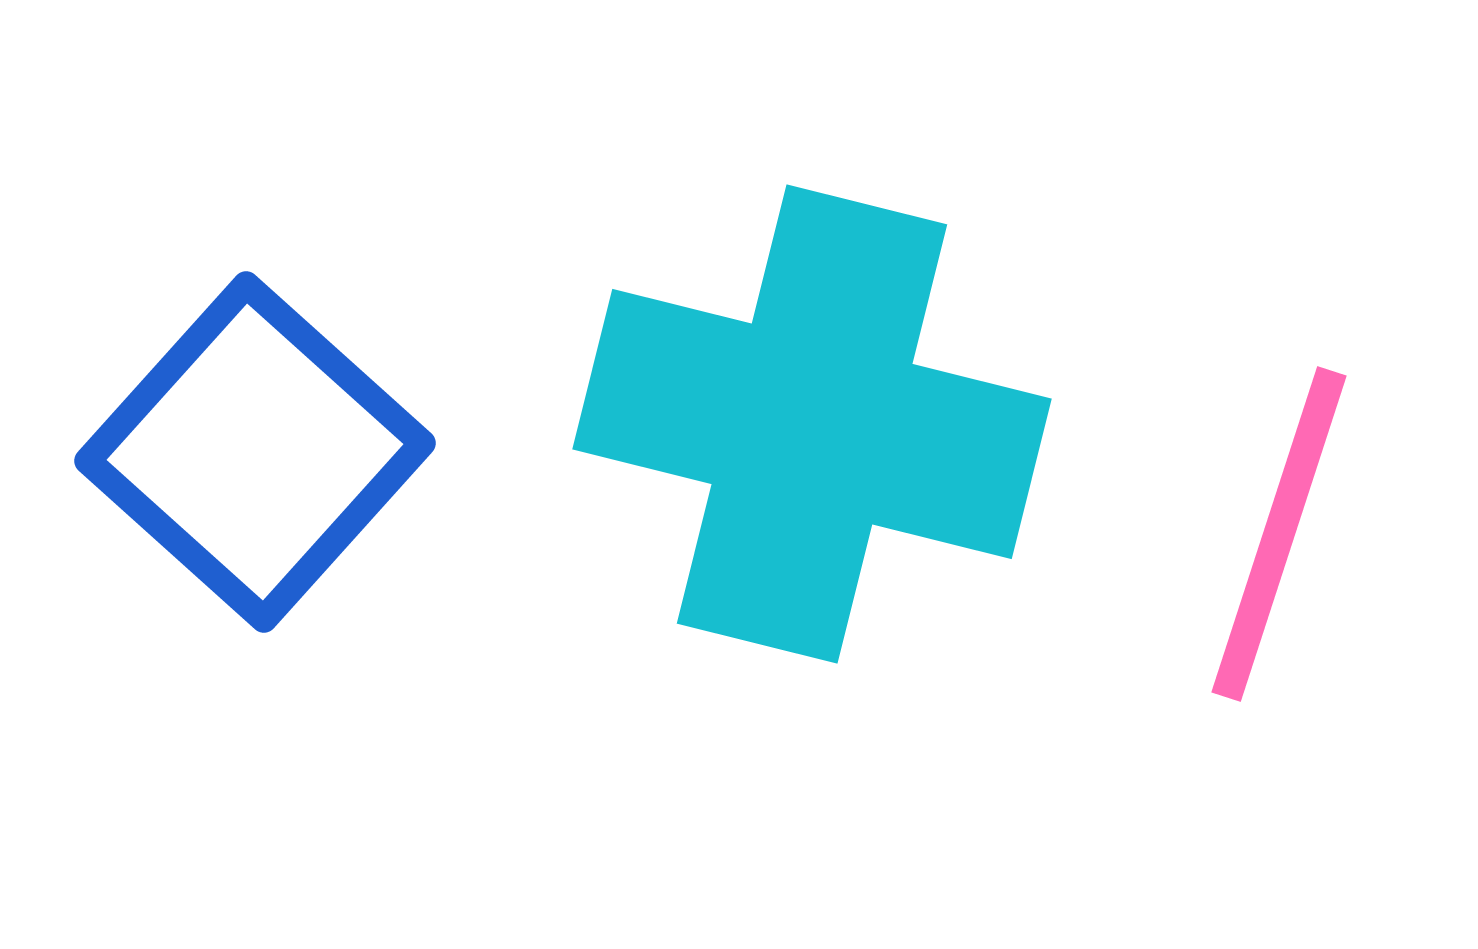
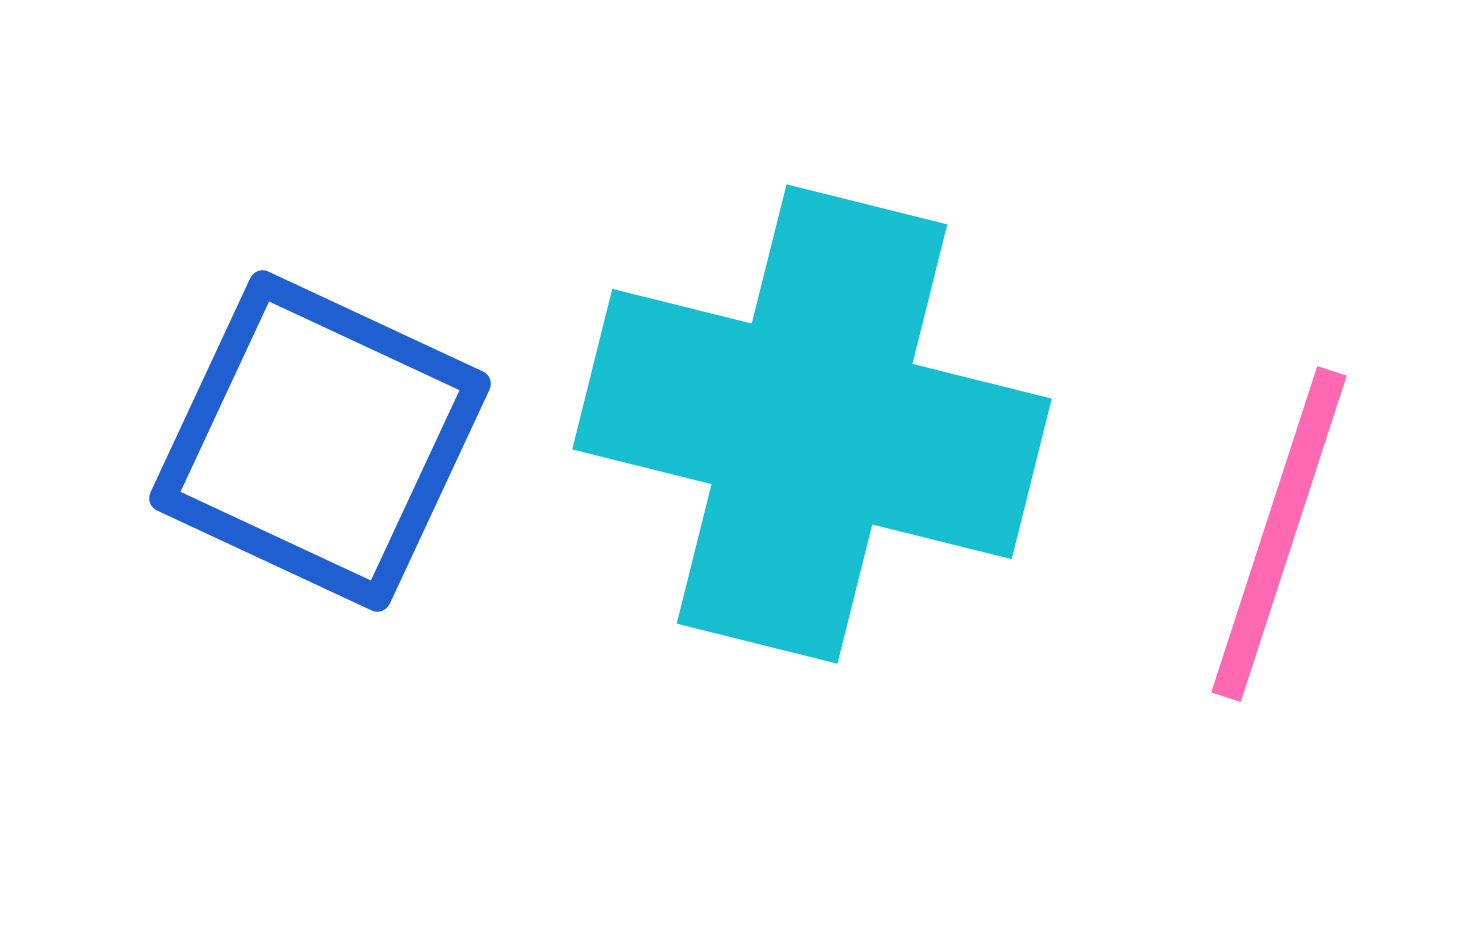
blue square: moved 65 px right, 11 px up; rotated 17 degrees counterclockwise
